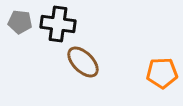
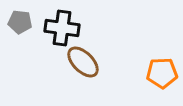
black cross: moved 4 px right, 4 px down
